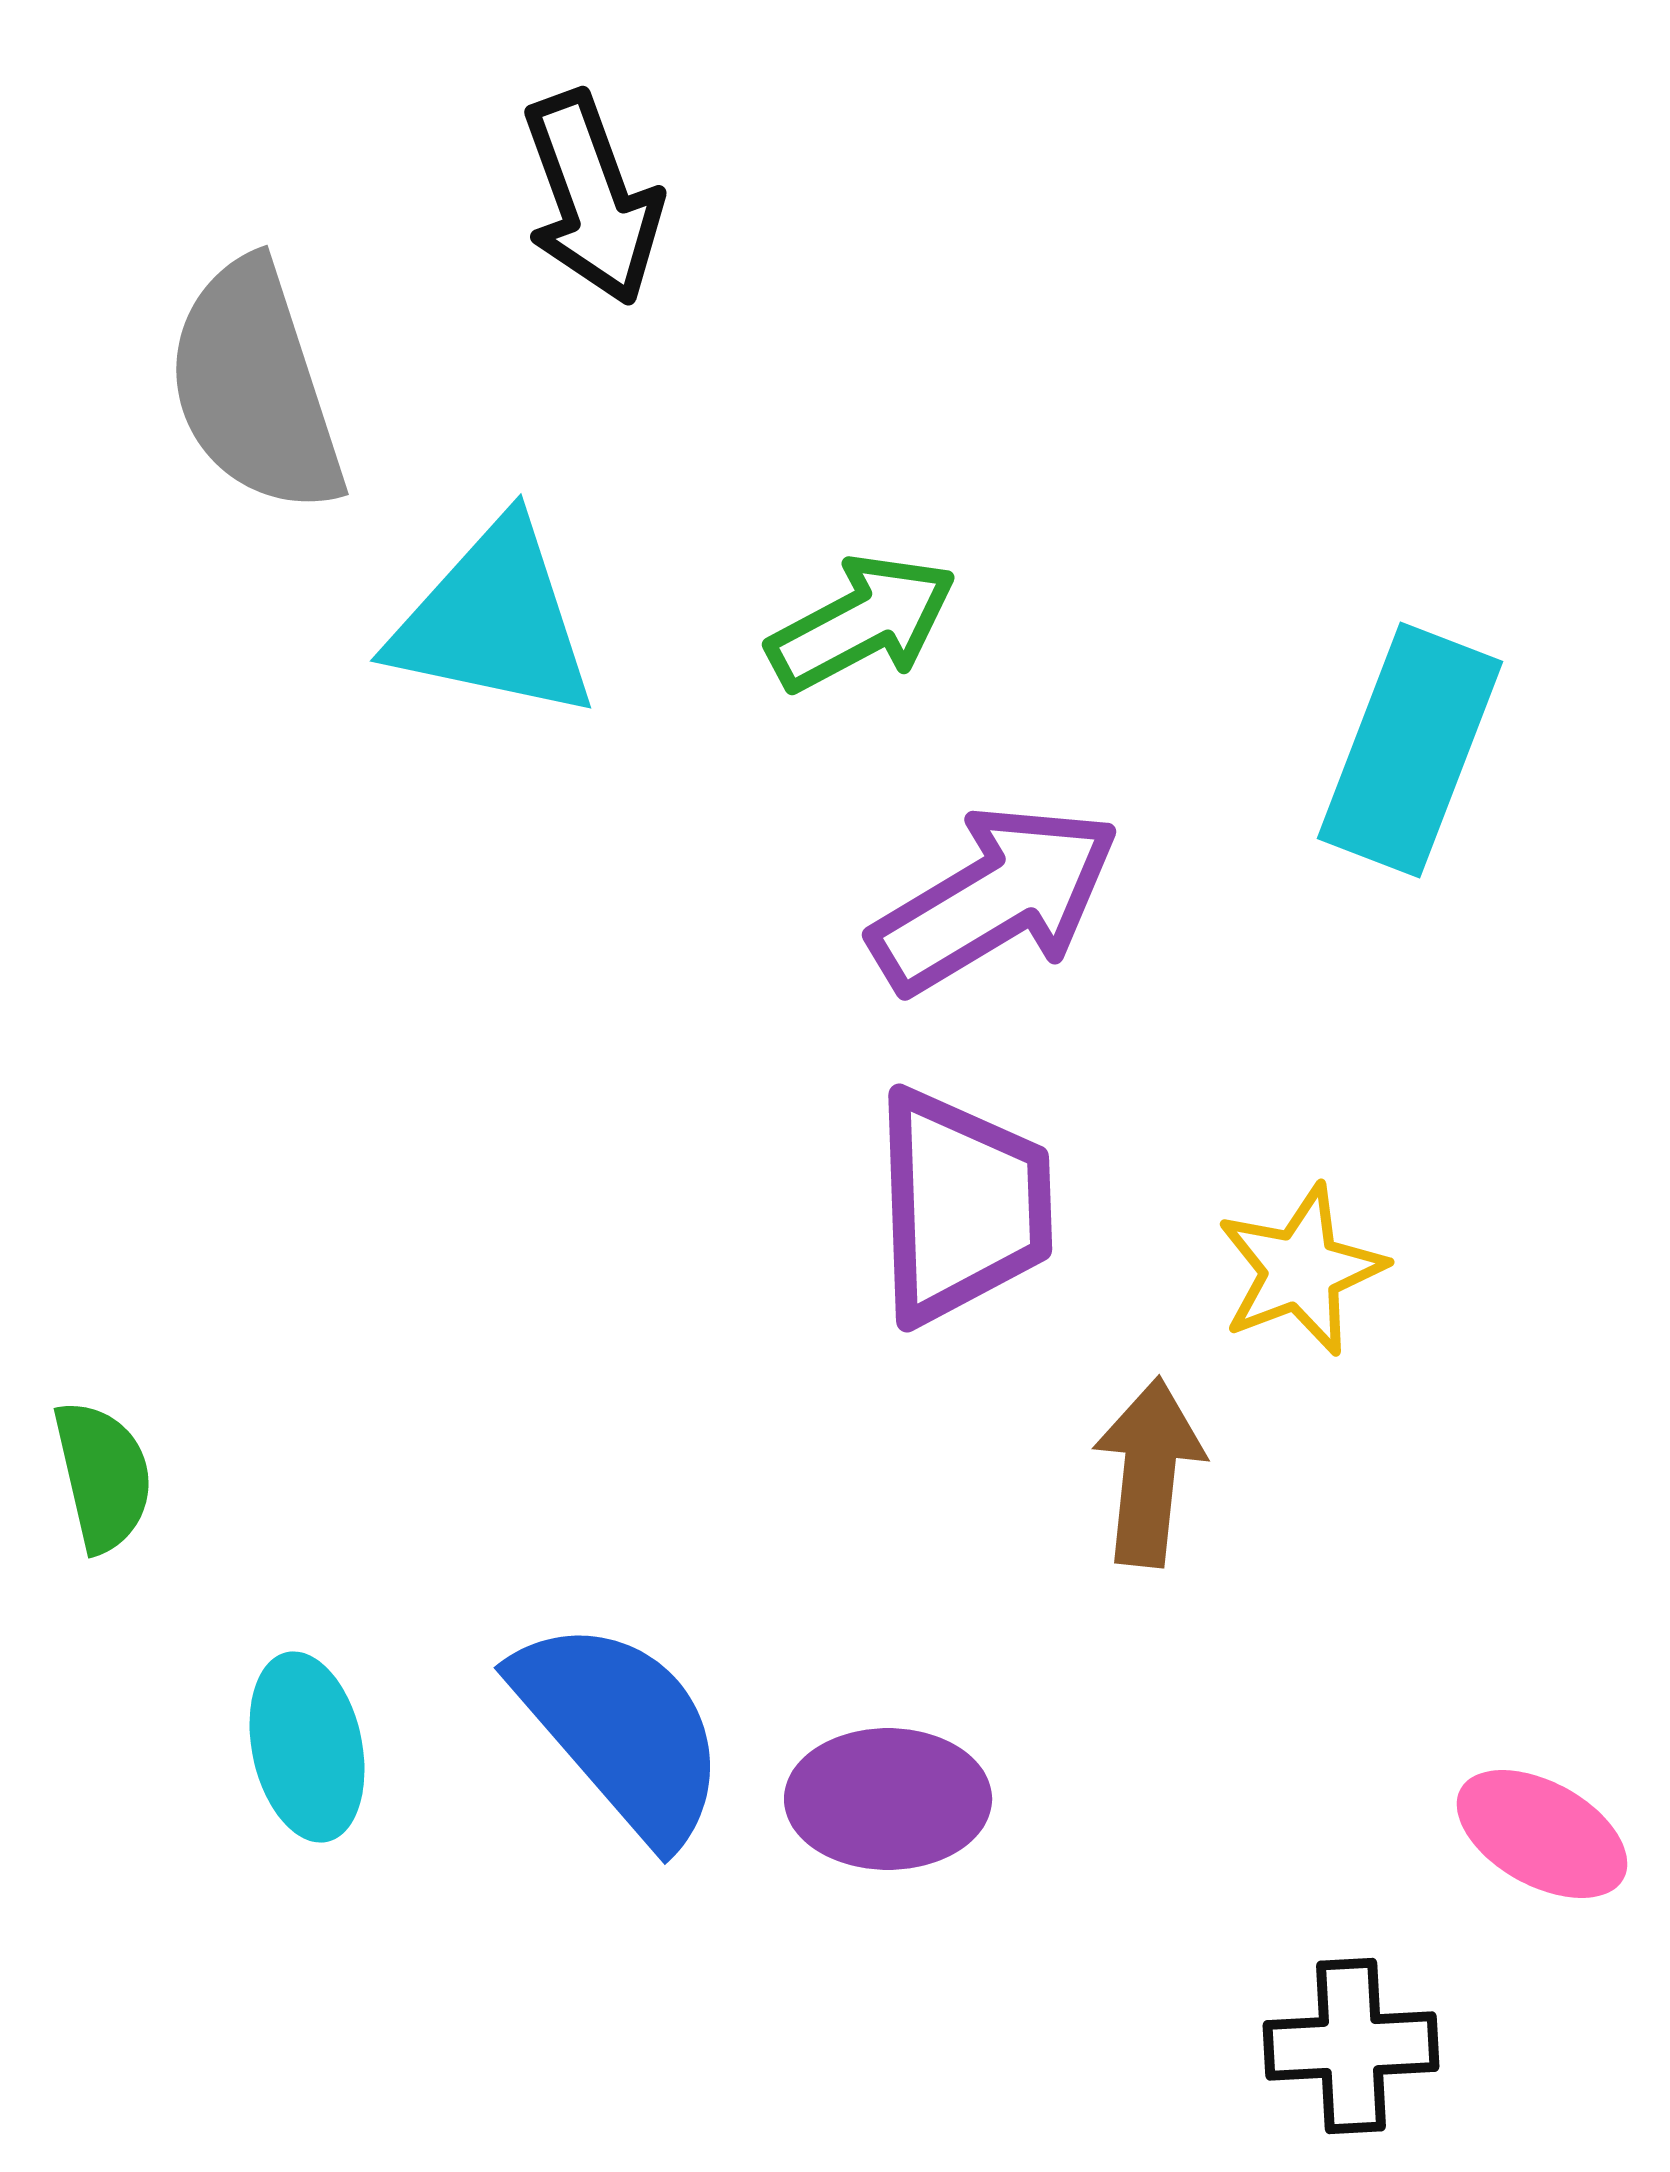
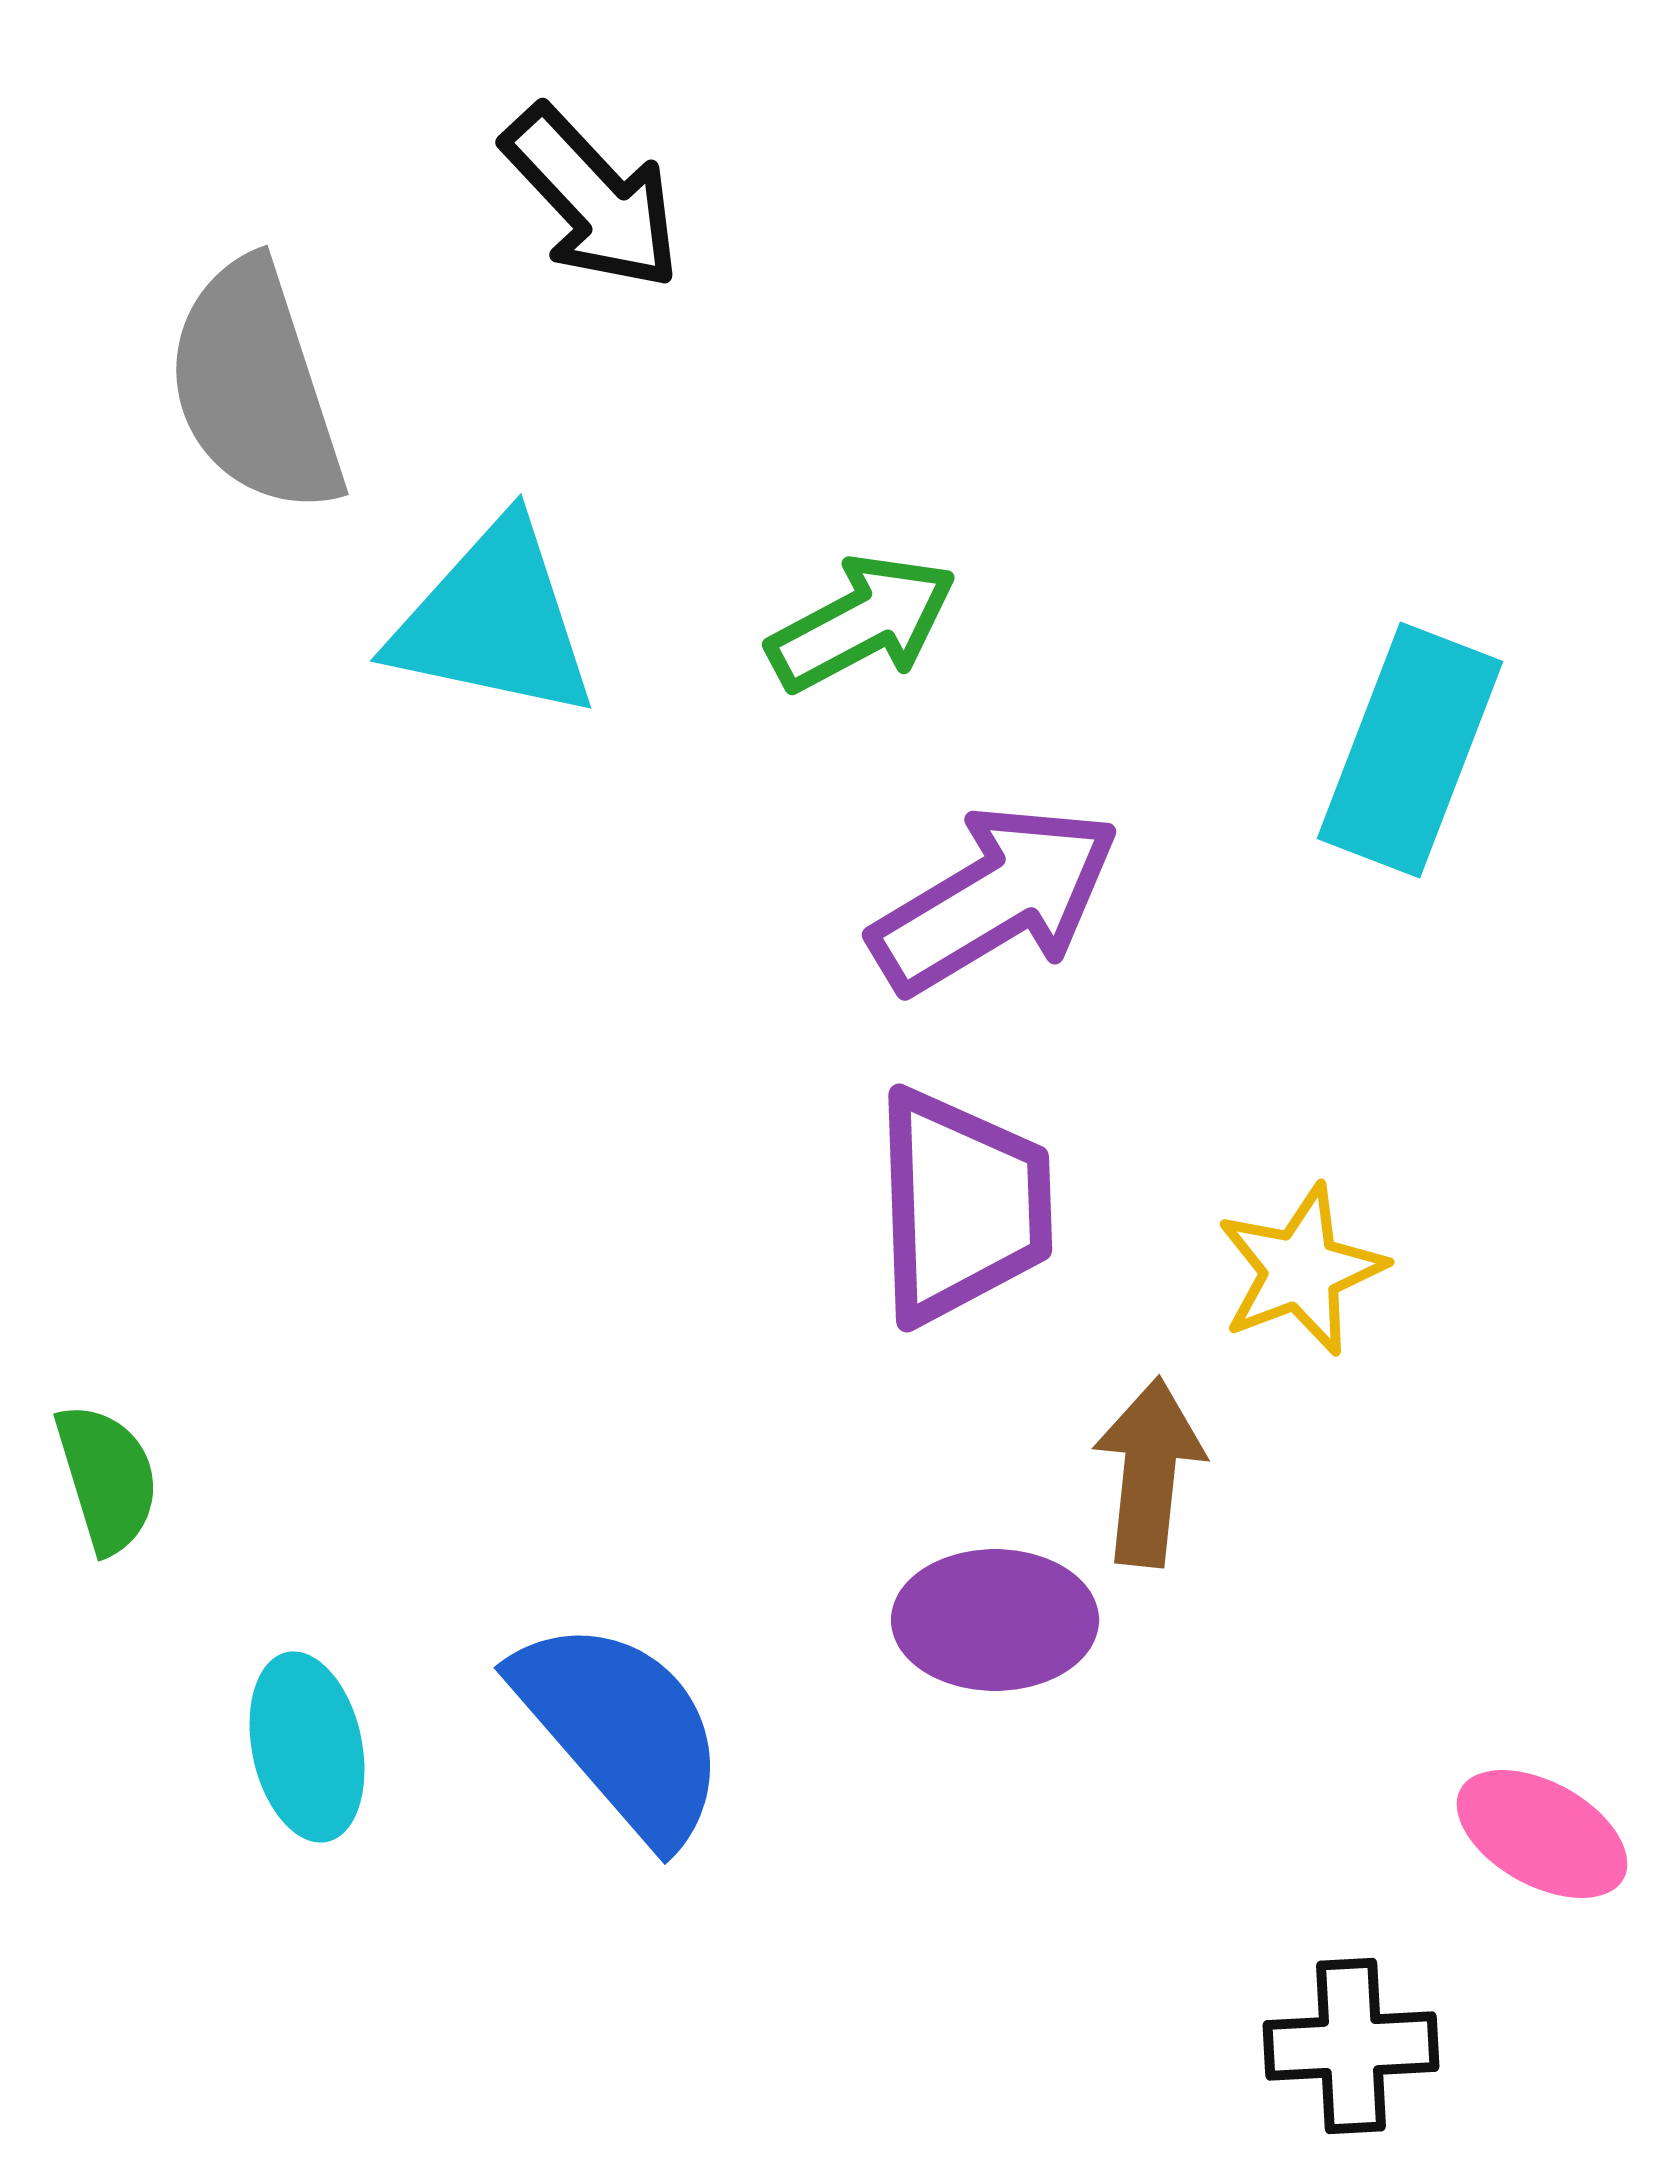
black arrow: rotated 23 degrees counterclockwise
green semicircle: moved 4 px right, 2 px down; rotated 4 degrees counterclockwise
purple ellipse: moved 107 px right, 179 px up
